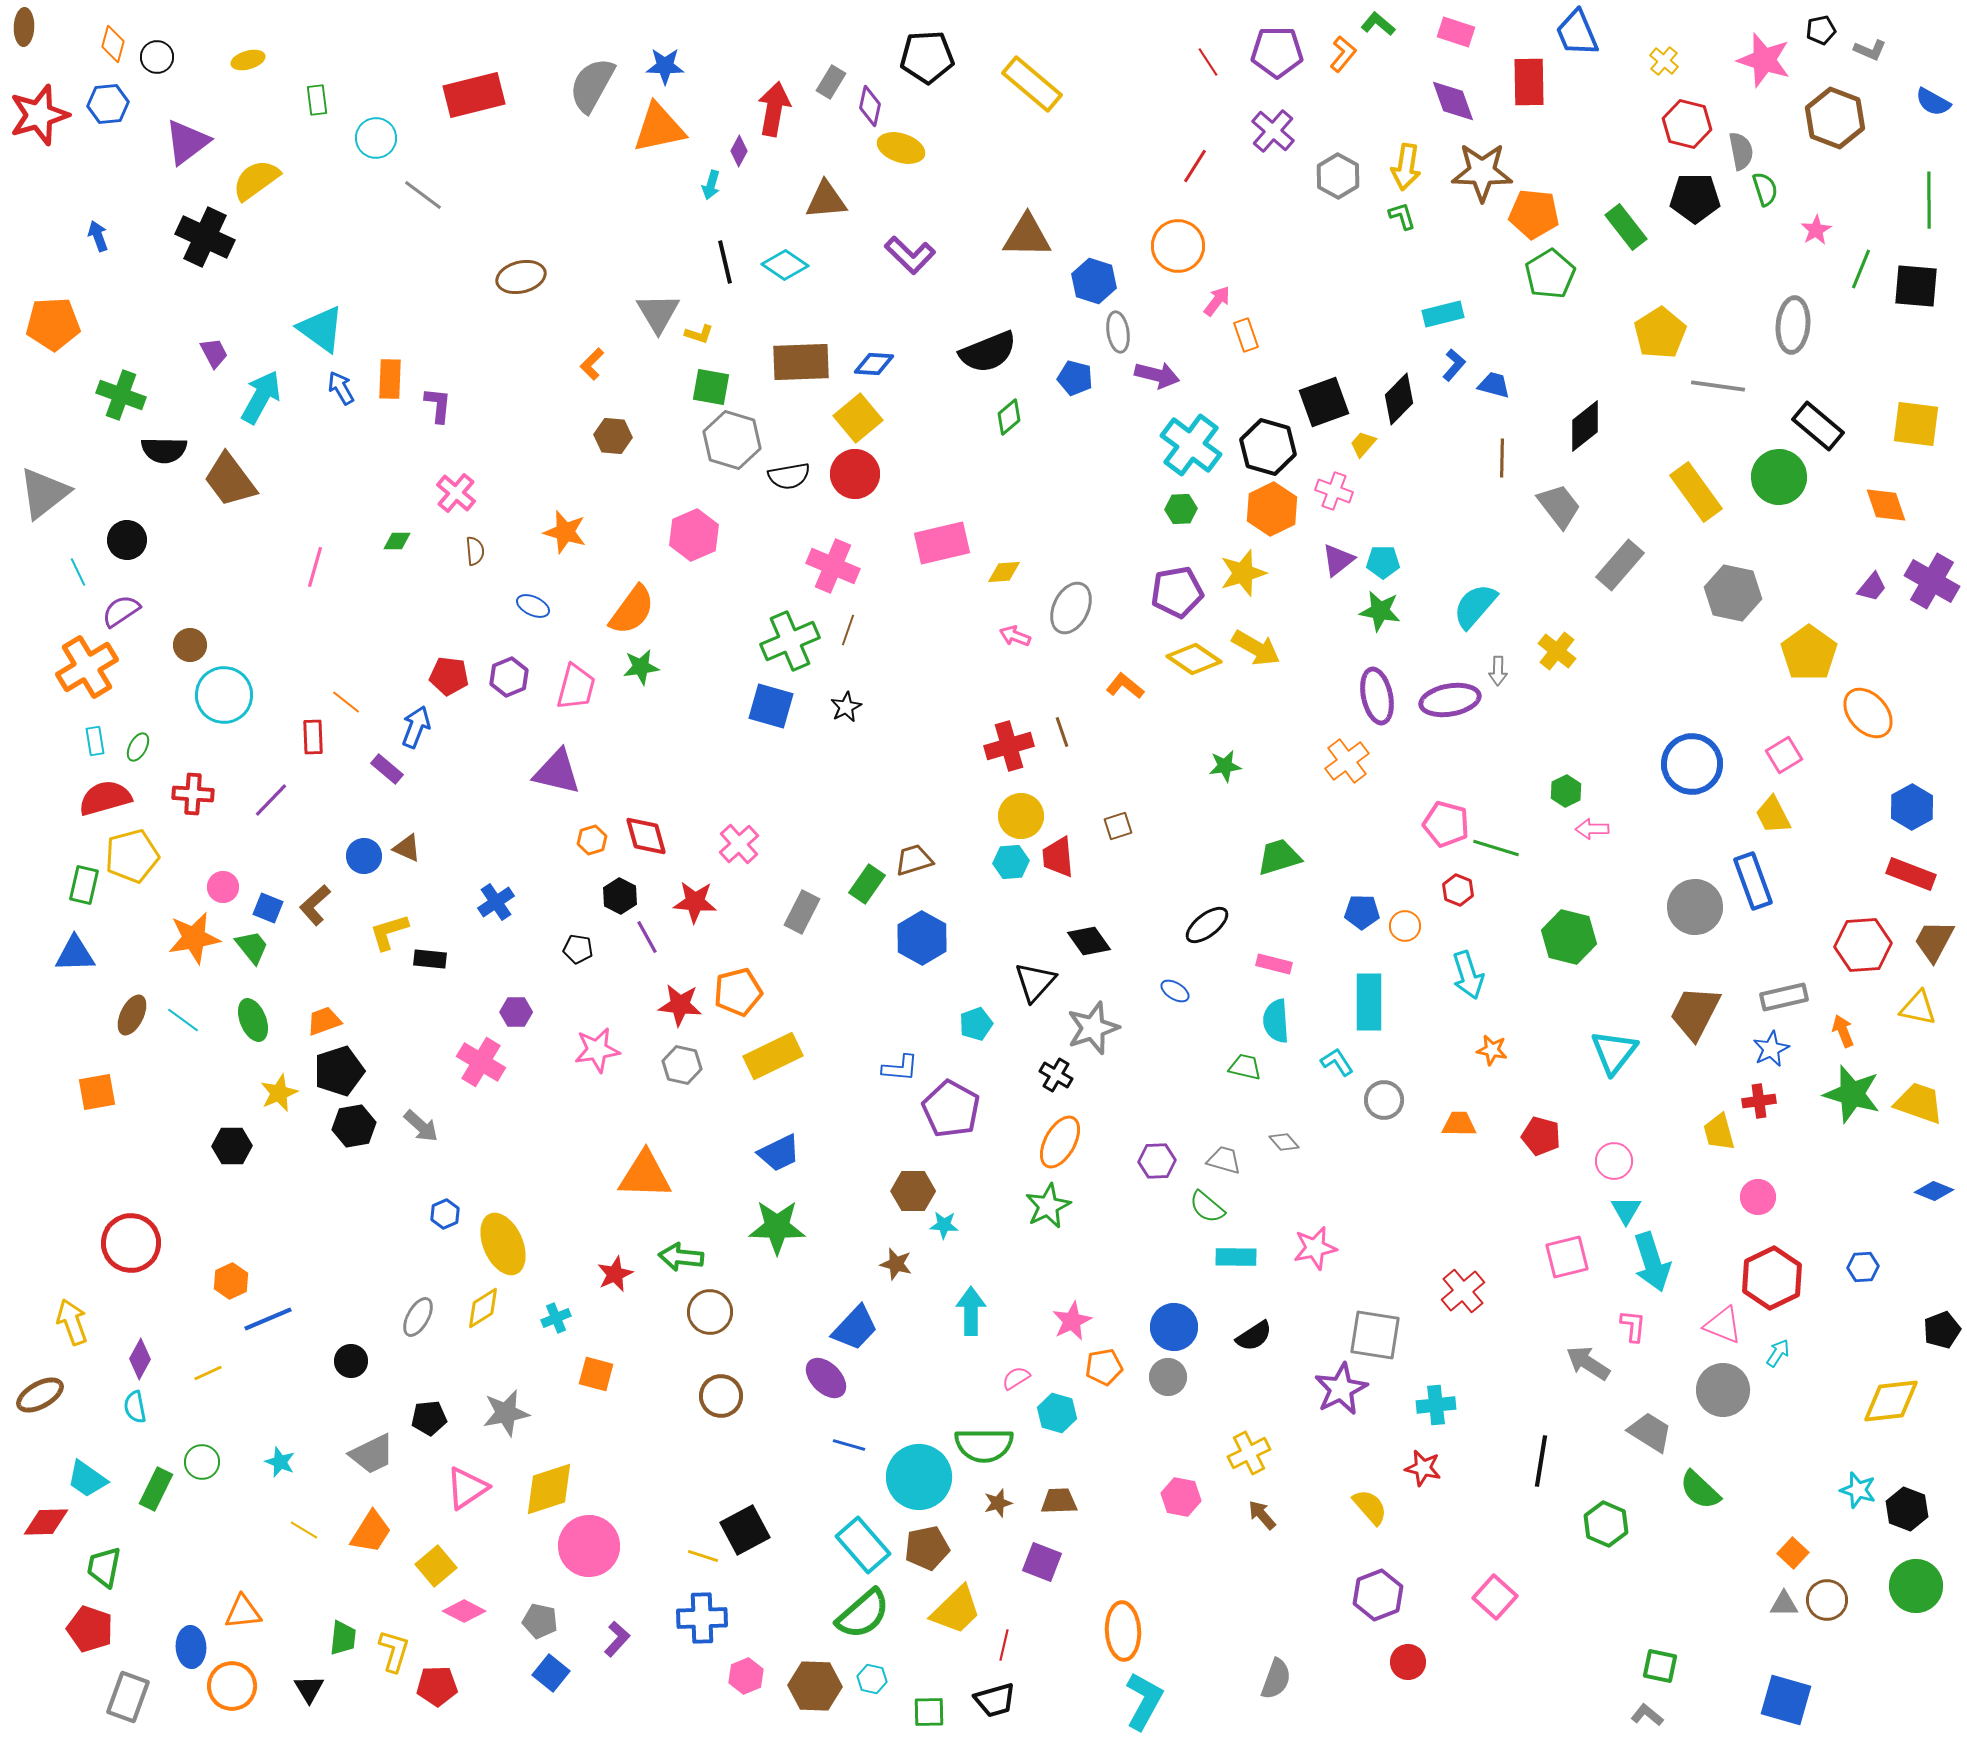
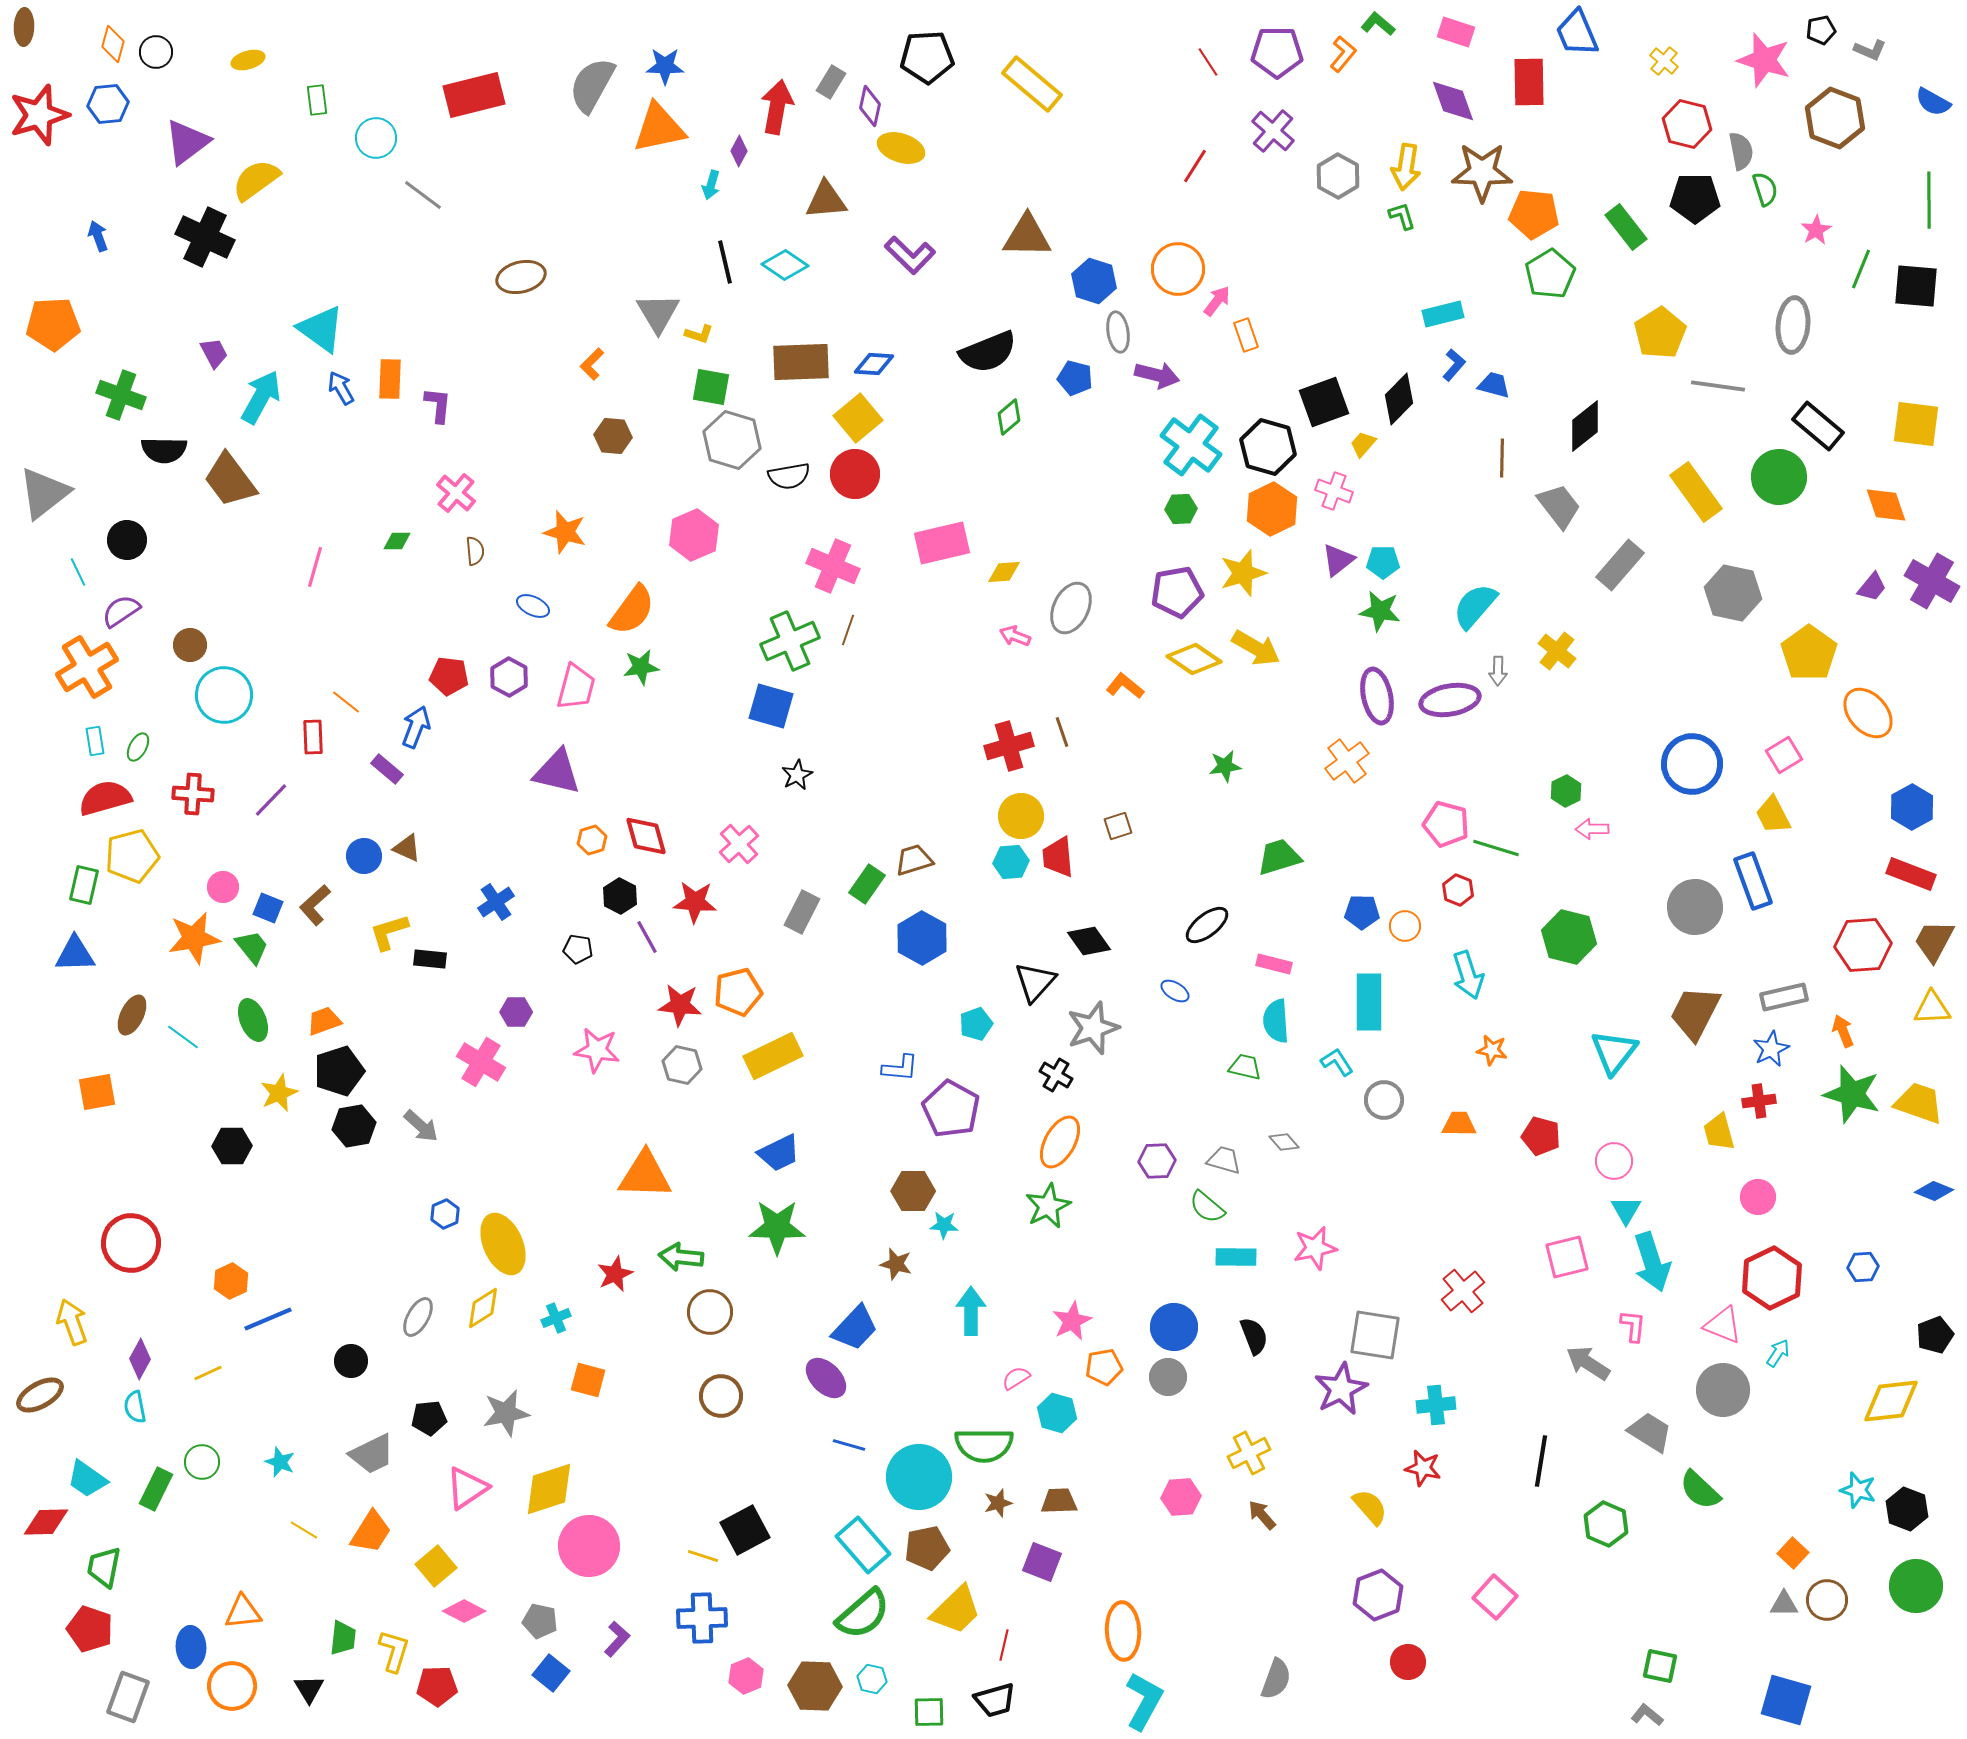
black circle at (157, 57): moved 1 px left, 5 px up
red arrow at (774, 109): moved 3 px right, 2 px up
orange circle at (1178, 246): moved 23 px down
purple hexagon at (509, 677): rotated 9 degrees counterclockwise
black star at (846, 707): moved 49 px left, 68 px down
yellow triangle at (1918, 1008): moved 14 px right; rotated 15 degrees counterclockwise
cyan line at (183, 1020): moved 17 px down
pink star at (597, 1050): rotated 18 degrees clockwise
black pentagon at (1942, 1330): moved 7 px left, 5 px down
black semicircle at (1254, 1336): rotated 78 degrees counterclockwise
orange square at (596, 1374): moved 8 px left, 6 px down
pink hexagon at (1181, 1497): rotated 15 degrees counterclockwise
